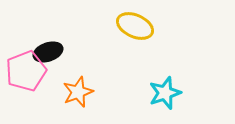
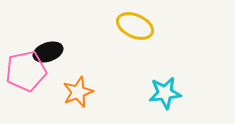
pink pentagon: rotated 9 degrees clockwise
cyan star: rotated 12 degrees clockwise
